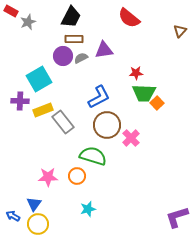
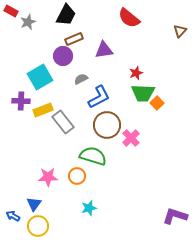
black trapezoid: moved 5 px left, 2 px up
brown rectangle: rotated 24 degrees counterclockwise
gray semicircle: moved 21 px down
red star: rotated 16 degrees counterclockwise
cyan square: moved 1 px right, 2 px up
green trapezoid: moved 1 px left
purple cross: moved 1 px right
cyan star: moved 1 px right, 1 px up
purple L-shape: moved 2 px left, 1 px up; rotated 35 degrees clockwise
yellow circle: moved 2 px down
